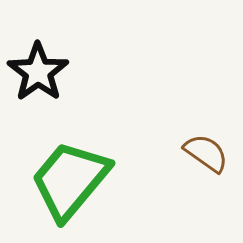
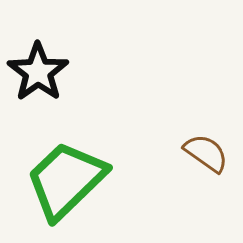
green trapezoid: moved 4 px left; rotated 6 degrees clockwise
